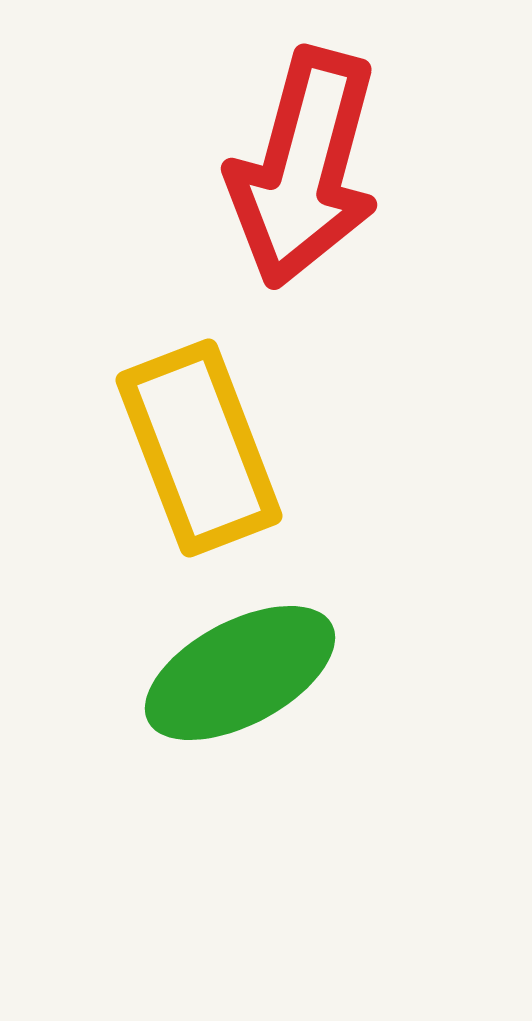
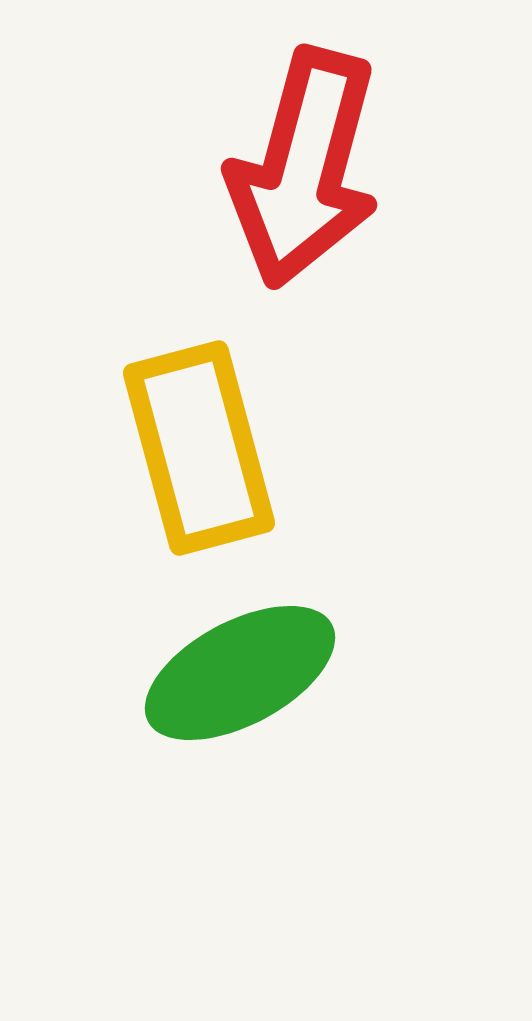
yellow rectangle: rotated 6 degrees clockwise
